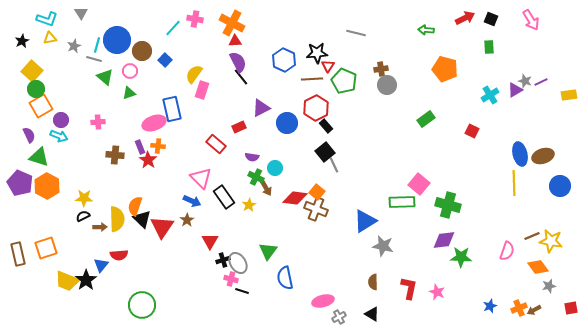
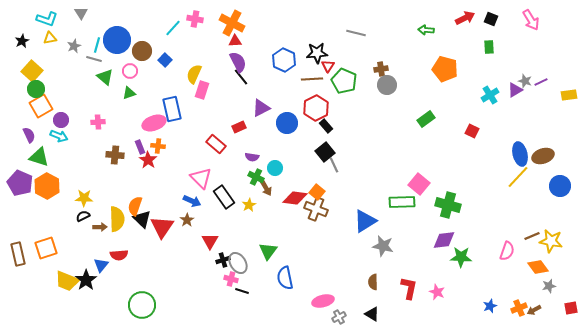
yellow semicircle at (194, 74): rotated 12 degrees counterclockwise
yellow line at (514, 183): moved 4 px right, 6 px up; rotated 45 degrees clockwise
